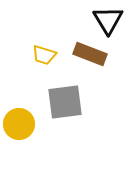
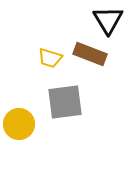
yellow trapezoid: moved 6 px right, 3 px down
